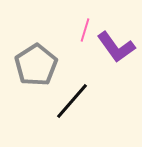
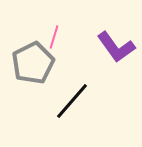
pink line: moved 31 px left, 7 px down
gray pentagon: moved 3 px left, 2 px up; rotated 6 degrees clockwise
